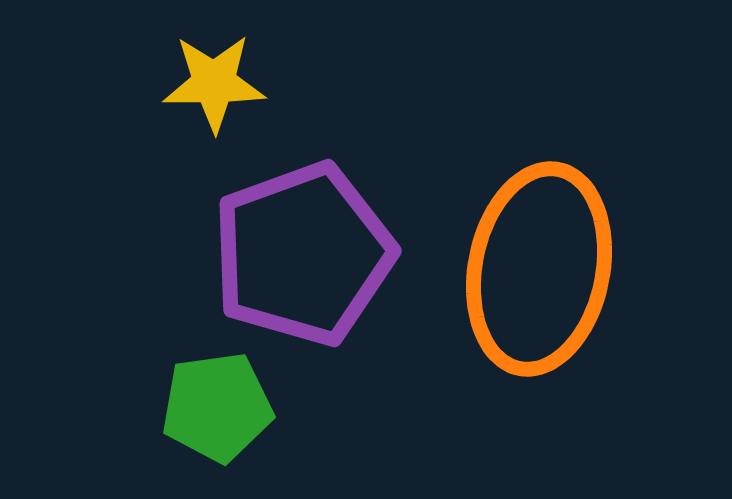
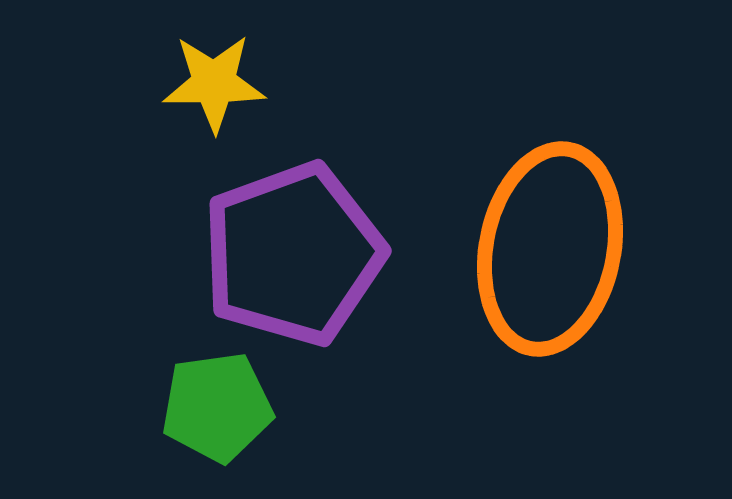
purple pentagon: moved 10 px left
orange ellipse: moved 11 px right, 20 px up
